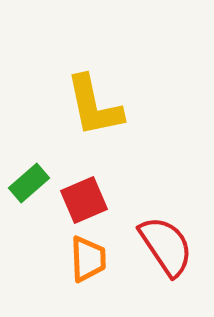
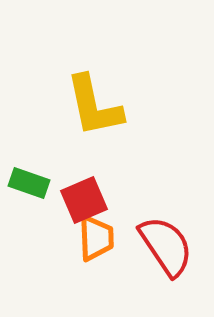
green rectangle: rotated 60 degrees clockwise
orange trapezoid: moved 8 px right, 21 px up
